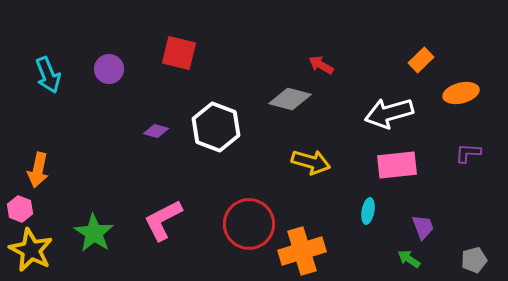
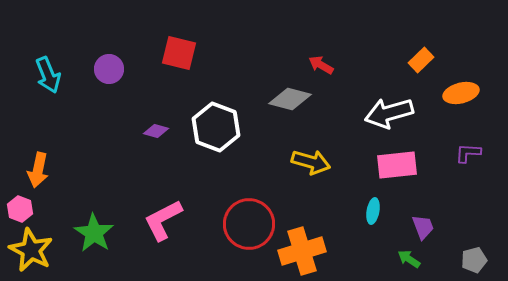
cyan ellipse: moved 5 px right
